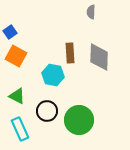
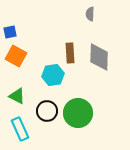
gray semicircle: moved 1 px left, 2 px down
blue square: rotated 24 degrees clockwise
cyan hexagon: rotated 20 degrees counterclockwise
green circle: moved 1 px left, 7 px up
